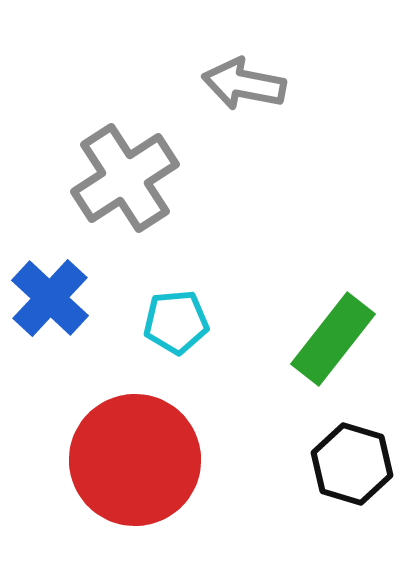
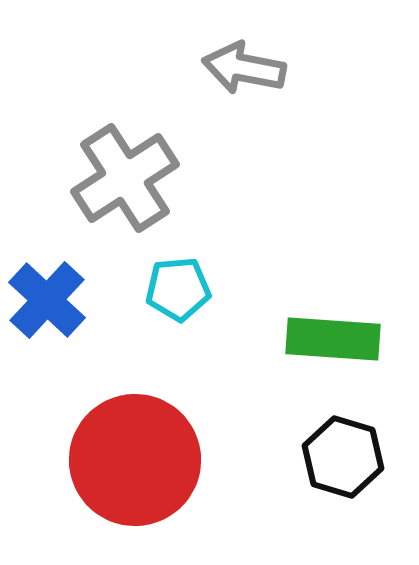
gray arrow: moved 16 px up
blue cross: moved 3 px left, 2 px down
cyan pentagon: moved 2 px right, 33 px up
green rectangle: rotated 56 degrees clockwise
black hexagon: moved 9 px left, 7 px up
